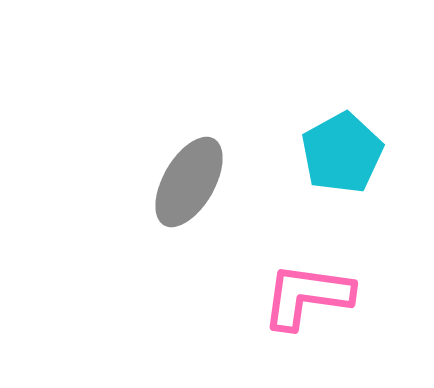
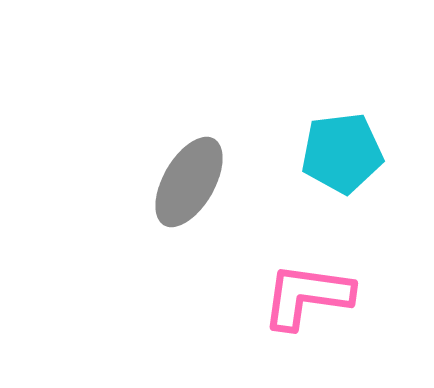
cyan pentagon: rotated 22 degrees clockwise
